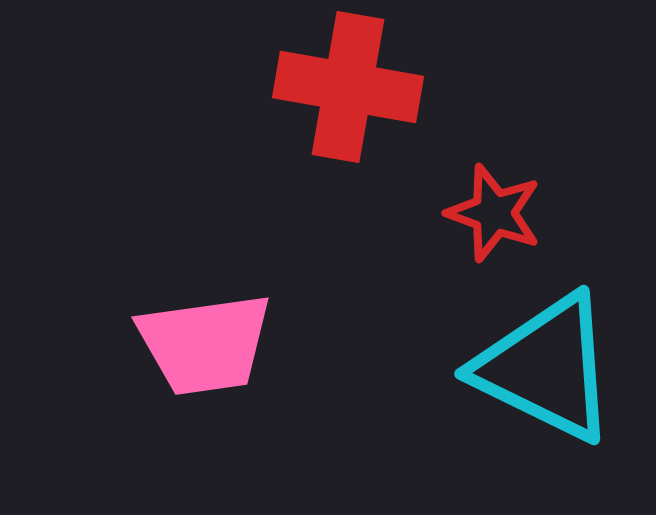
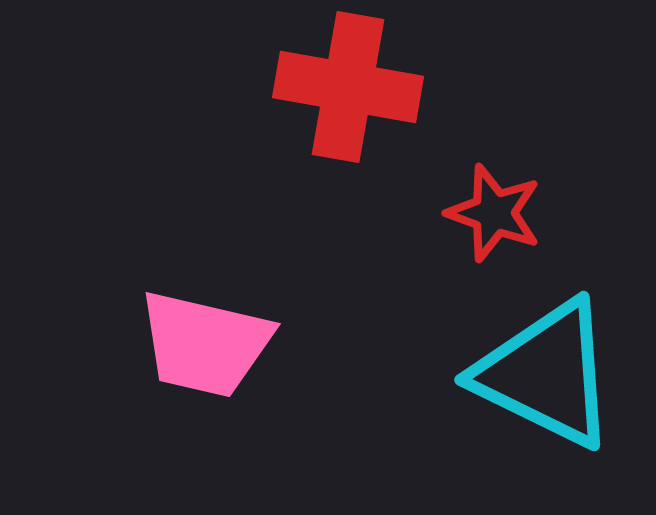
pink trapezoid: rotated 21 degrees clockwise
cyan triangle: moved 6 px down
